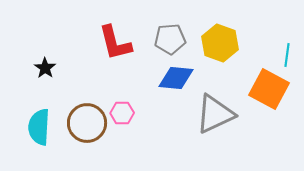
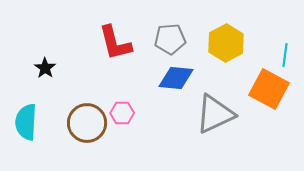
yellow hexagon: moved 6 px right; rotated 12 degrees clockwise
cyan line: moved 2 px left
cyan semicircle: moved 13 px left, 5 px up
